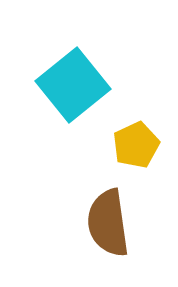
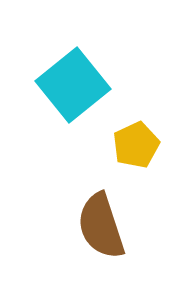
brown semicircle: moved 7 px left, 3 px down; rotated 10 degrees counterclockwise
